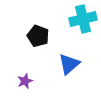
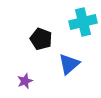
cyan cross: moved 3 px down
black pentagon: moved 3 px right, 3 px down
